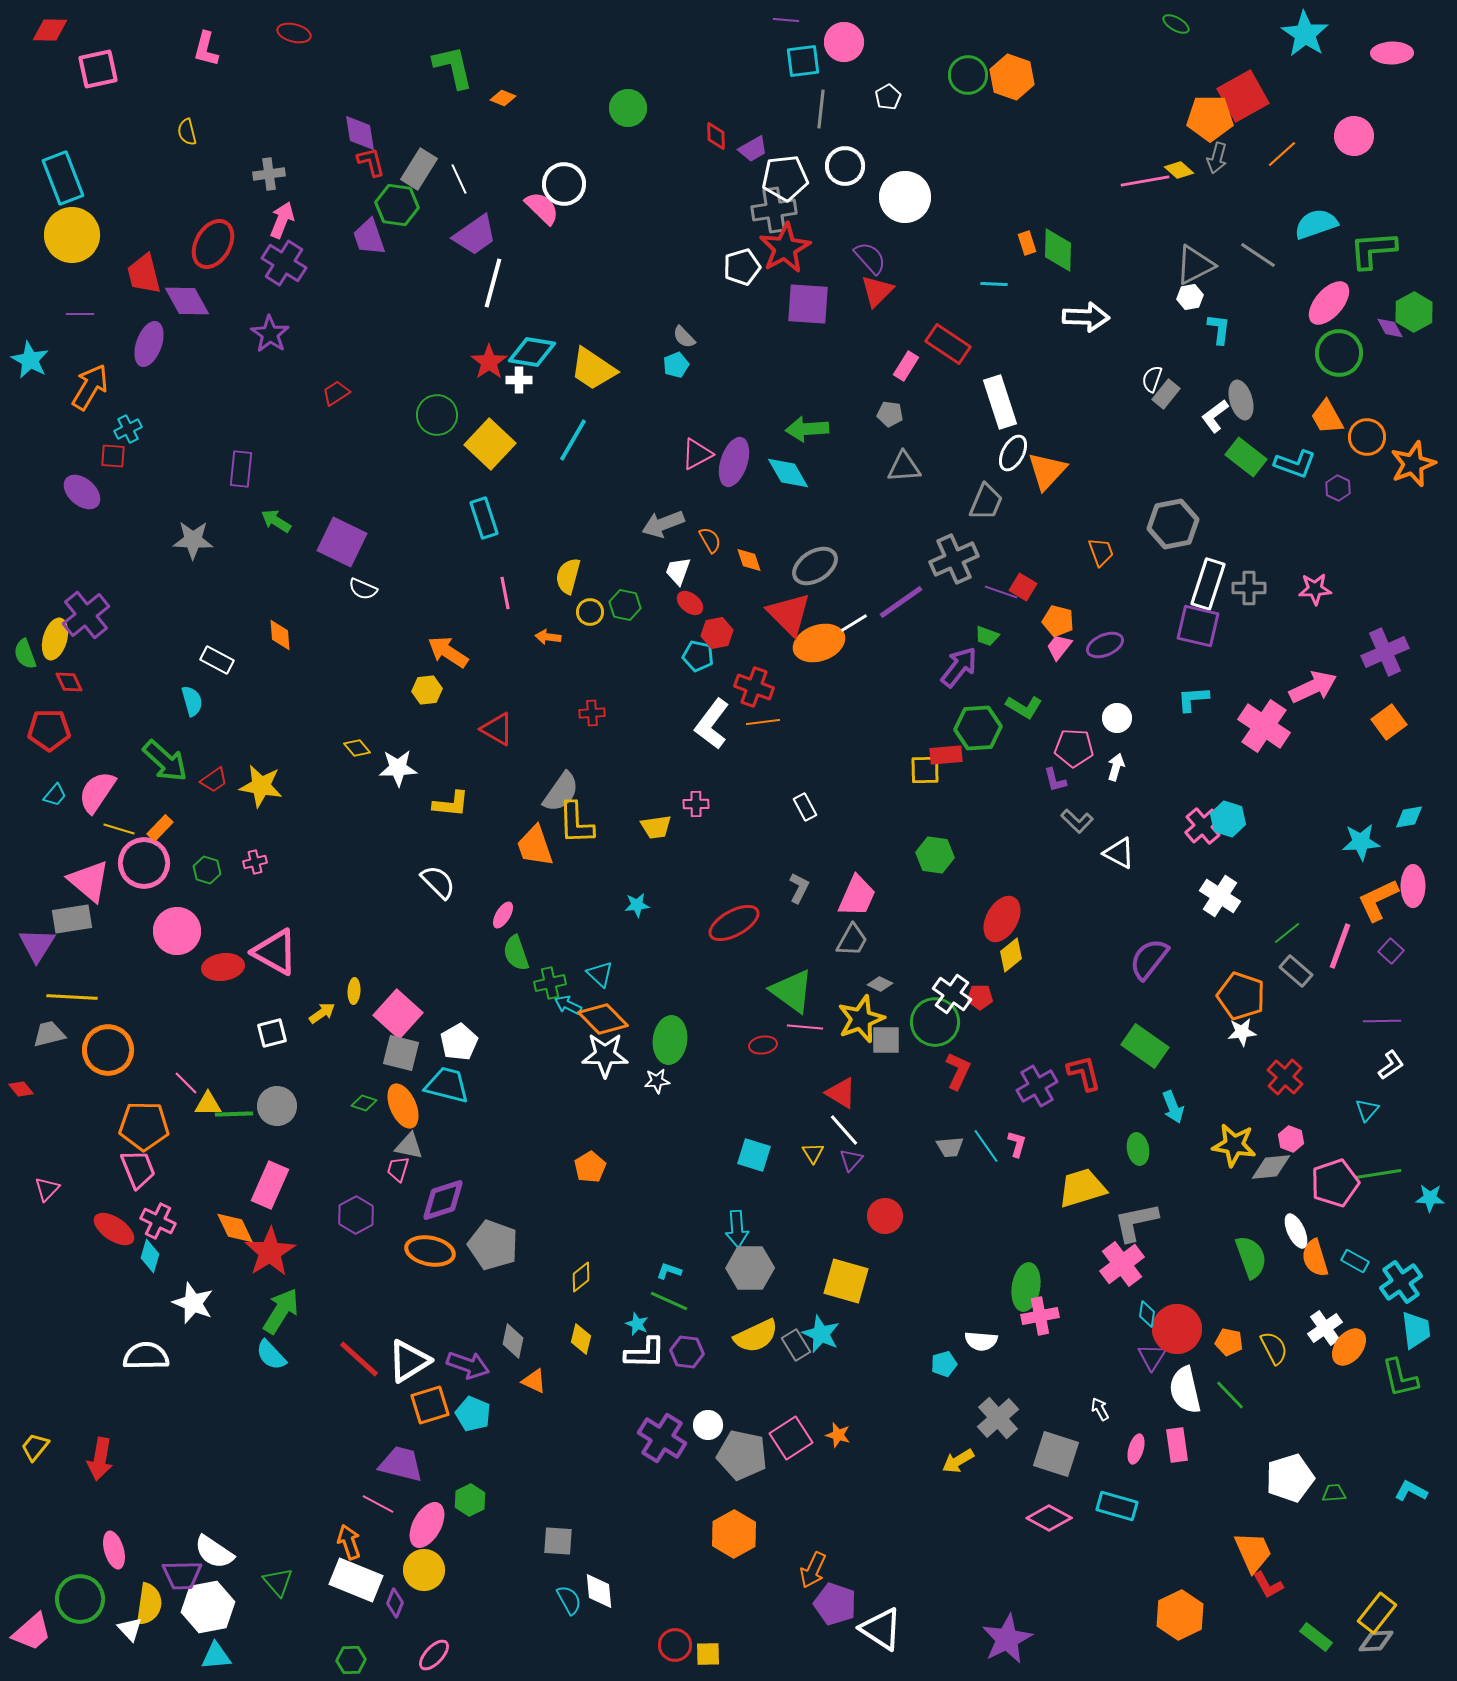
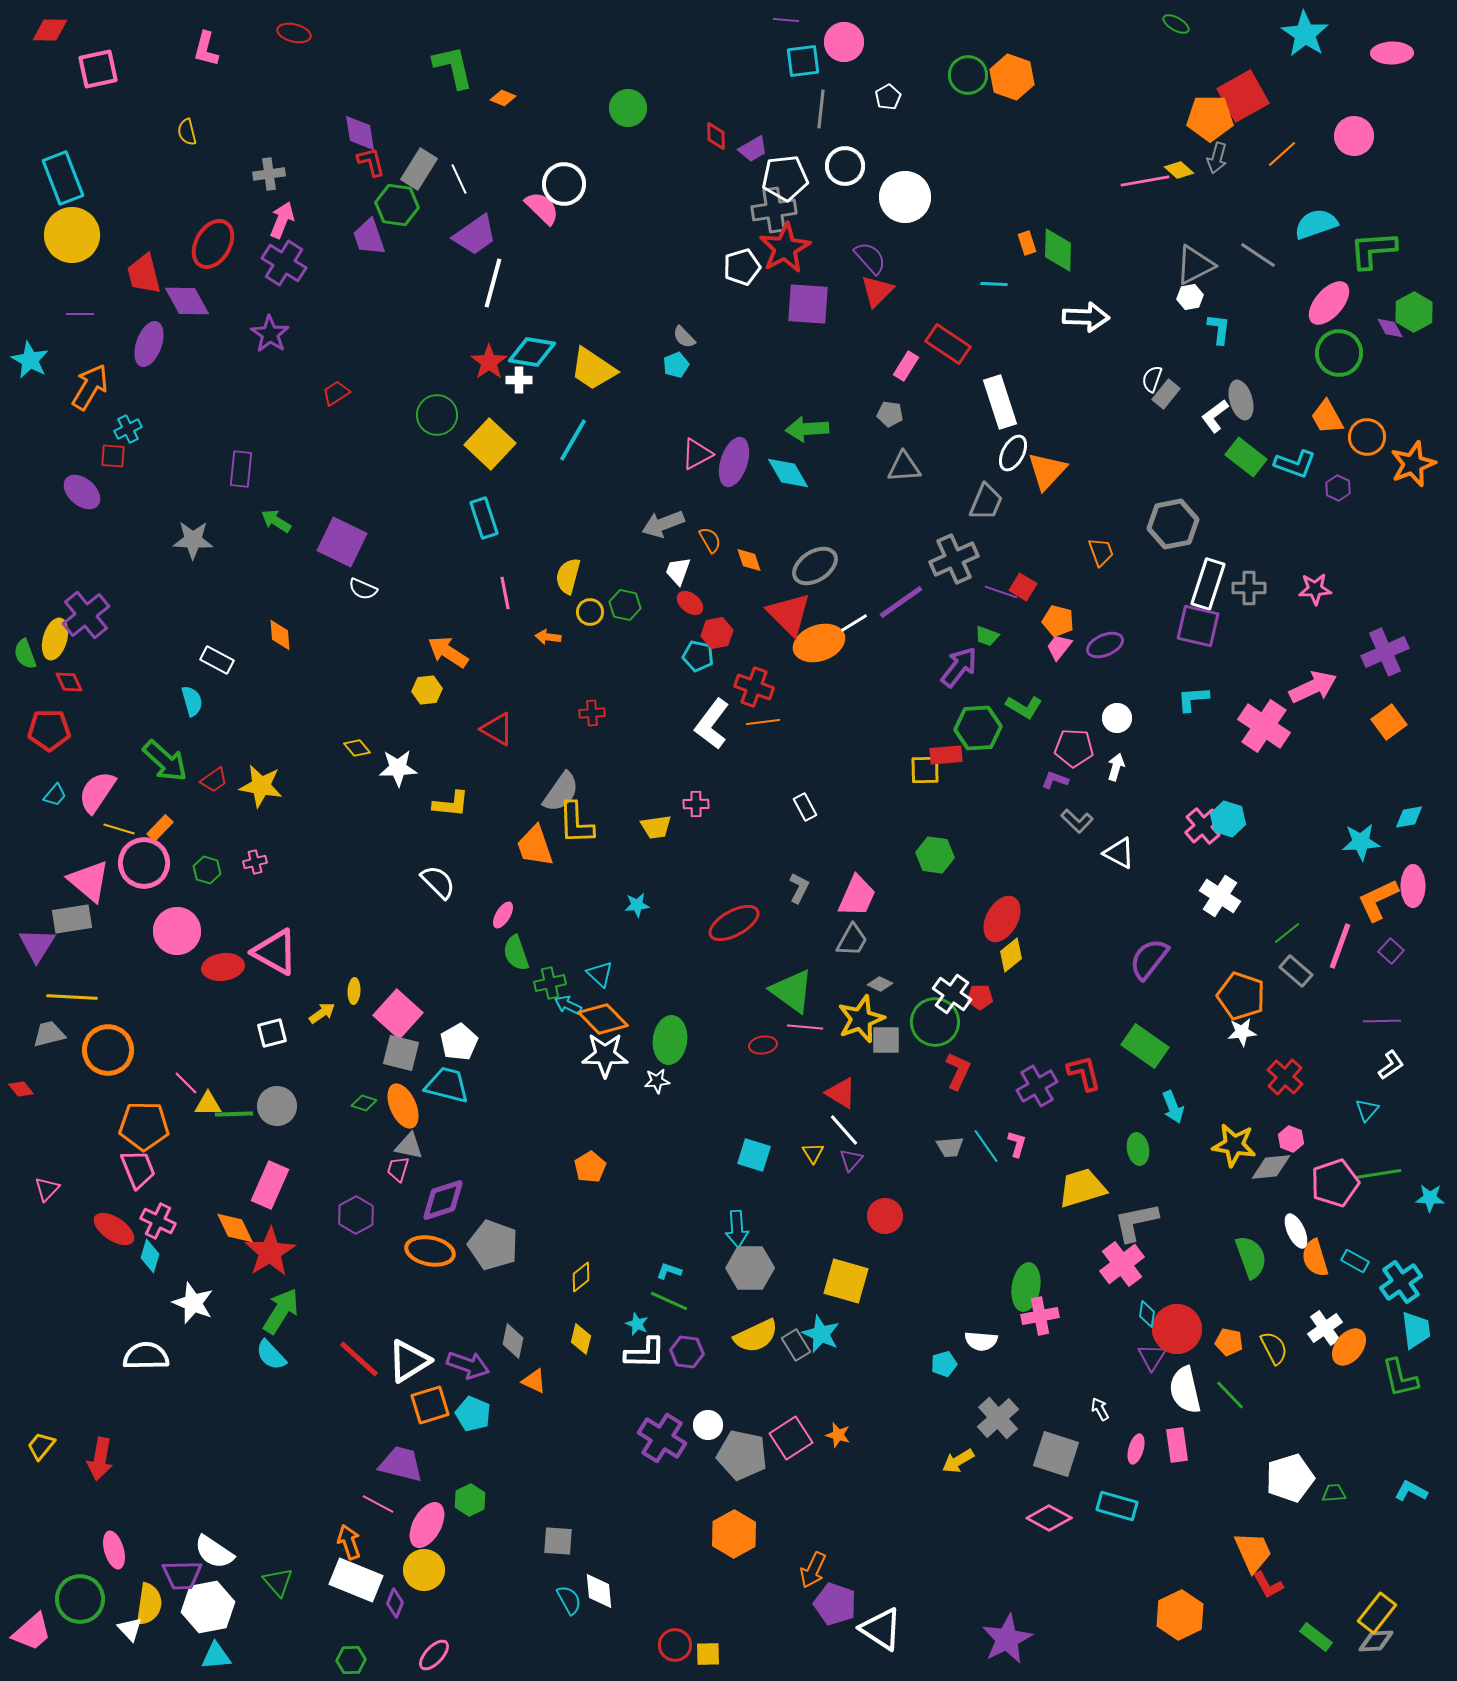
purple L-shape at (1055, 780): rotated 124 degrees clockwise
yellow trapezoid at (35, 1447): moved 6 px right, 1 px up
